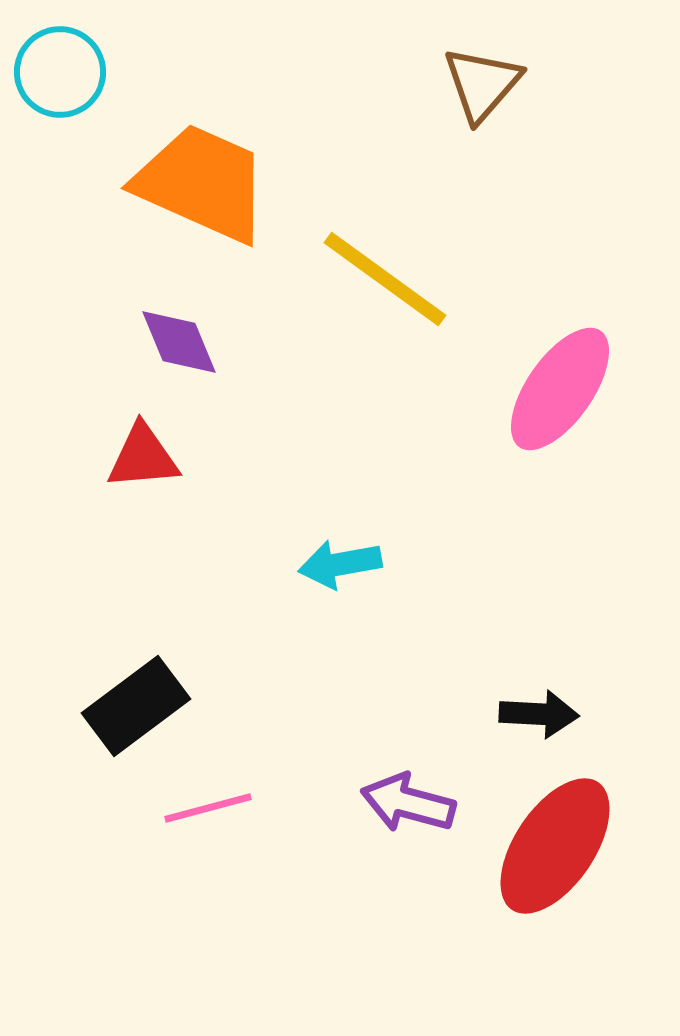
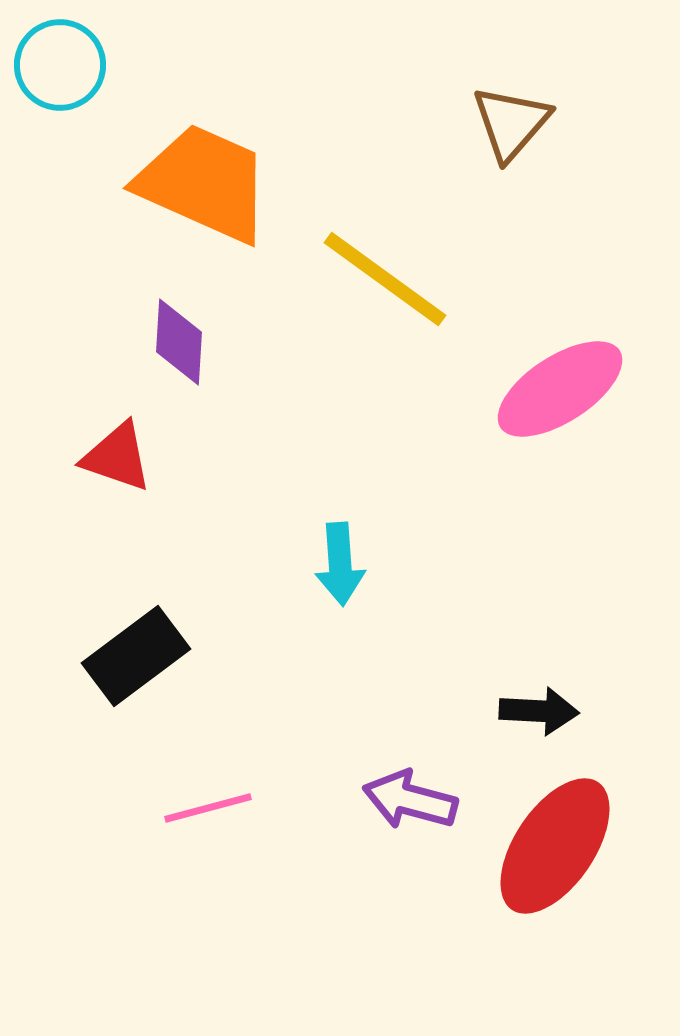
cyan circle: moved 7 px up
brown triangle: moved 29 px right, 39 px down
orange trapezoid: moved 2 px right
purple diamond: rotated 26 degrees clockwise
pink ellipse: rotated 22 degrees clockwise
red triangle: moved 26 px left; rotated 24 degrees clockwise
cyan arrow: rotated 84 degrees counterclockwise
black rectangle: moved 50 px up
black arrow: moved 3 px up
purple arrow: moved 2 px right, 3 px up
